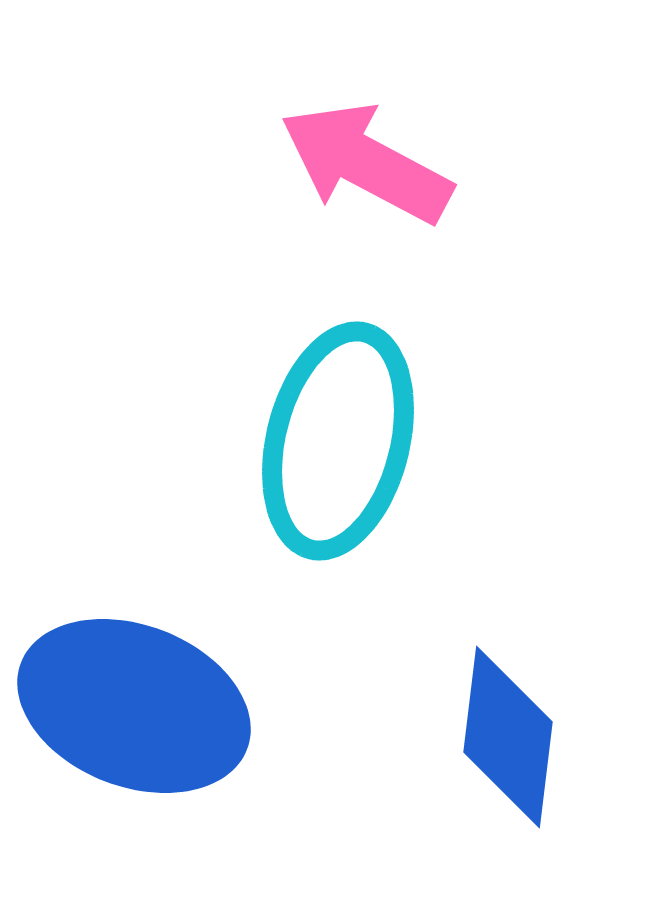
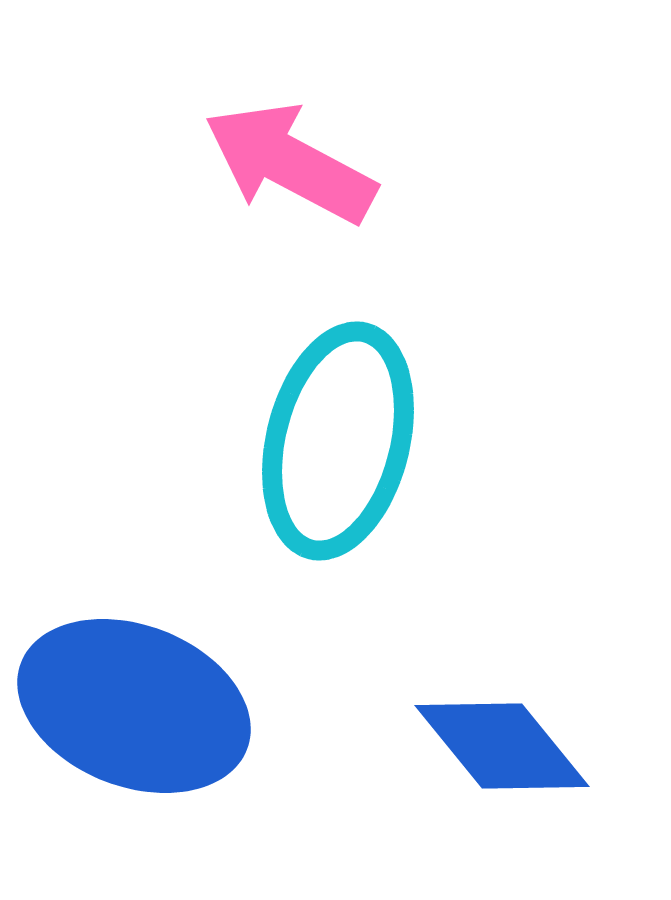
pink arrow: moved 76 px left
blue diamond: moved 6 px left, 9 px down; rotated 46 degrees counterclockwise
